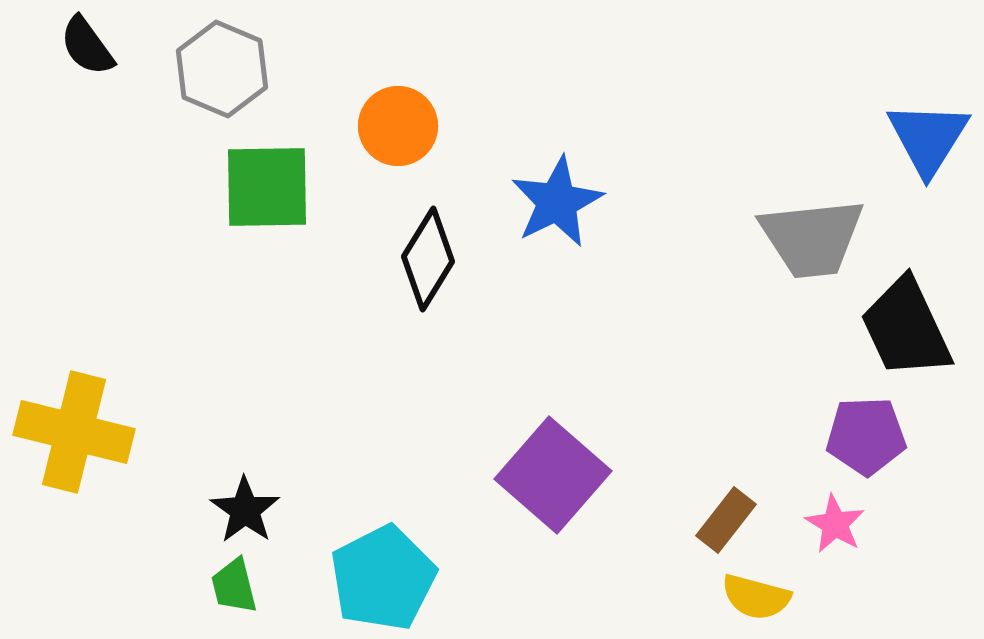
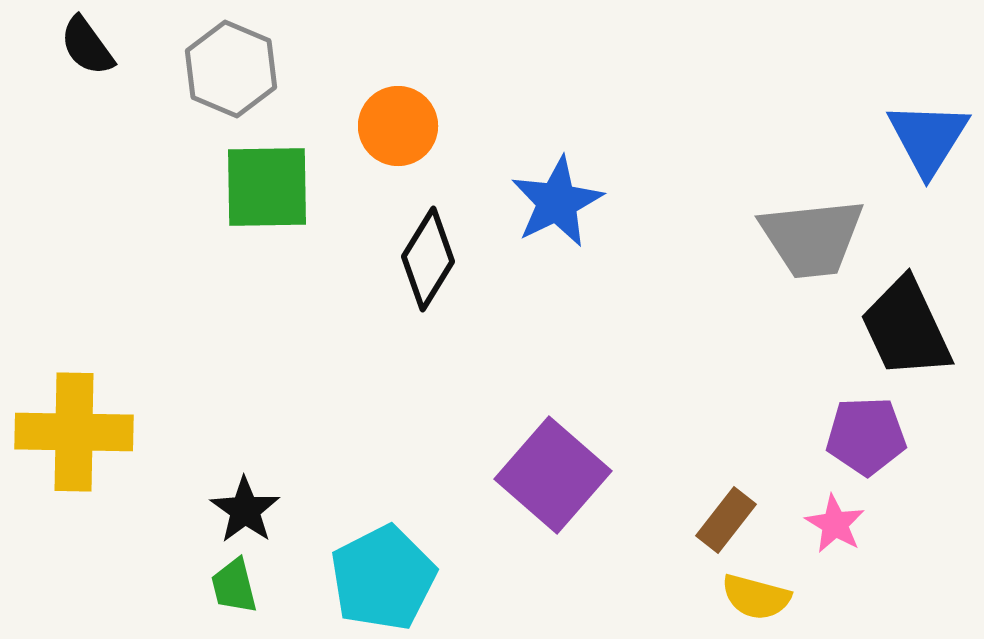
gray hexagon: moved 9 px right
yellow cross: rotated 13 degrees counterclockwise
